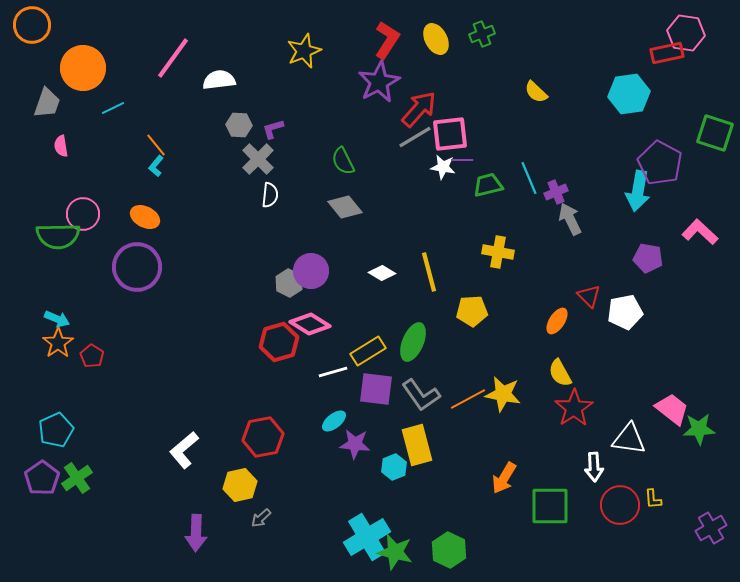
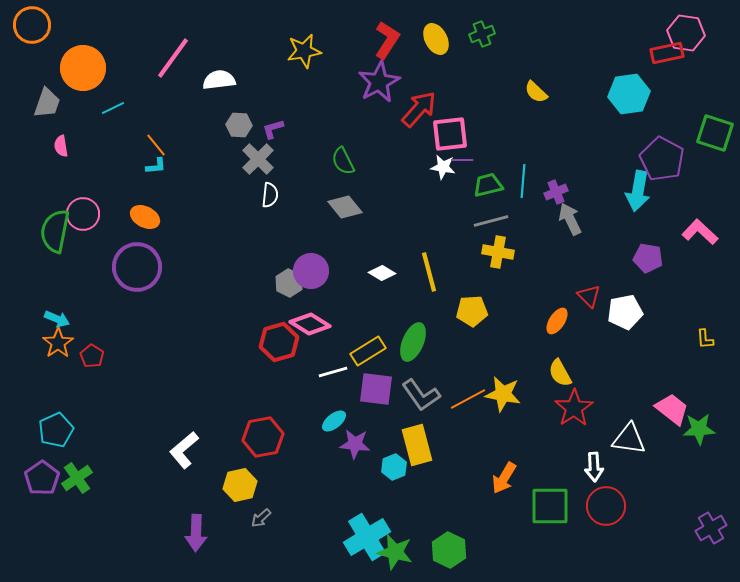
yellow star at (304, 51): rotated 12 degrees clockwise
gray line at (415, 137): moved 76 px right, 84 px down; rotated 16 degrees clockwise
purple pentagon at (660, 163): moved 2 px right, 4 px up
cyan L-shape at (156, 166): rotated 135 degrees counterclockwise
cyan line at (529, 178): moved 6 px left, 3 px down; rotated 28 degrees clockwise
green semicircle at (58, 236): moved 3 px left, 5 px up; rotated 102 degrees clockwise
yellow L-shape at (653, 499): moved 52 px right, 160 px up
red circle at (620, 505): moved 14 px left, 1 px down
